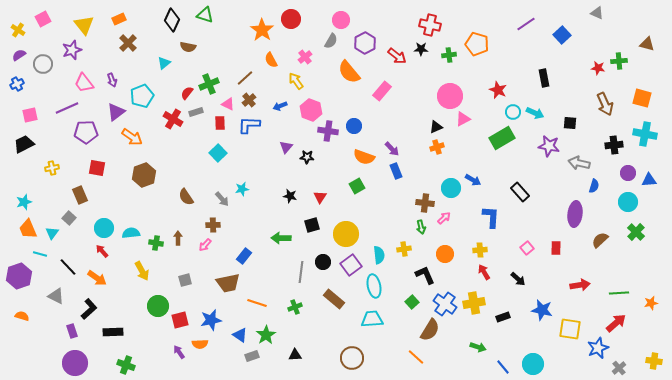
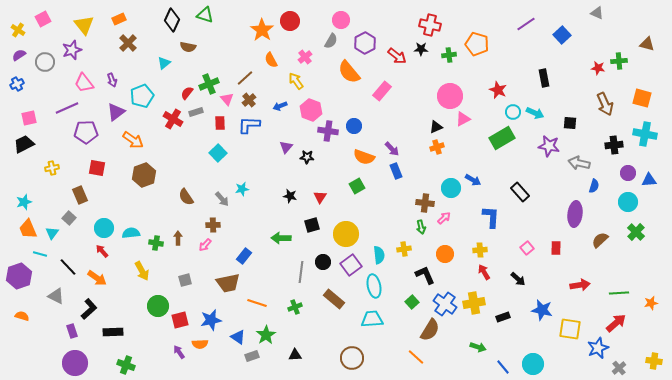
red circle at (291, 19): moved 1 px left, 2 px down
gray circle at (43, 64): moved 2 px right, 2 px up
pink triangle at (228, 104): moved 1 px left, 5 px up; rotated 24 degrees clockwise
pink square at (30, 115): moved 1 px left, 3 px down
orange arrow at (132, 137): moved 1 px right, 3 px down
blue triangle at (240, 335): moved 2 px left, 2 px down
